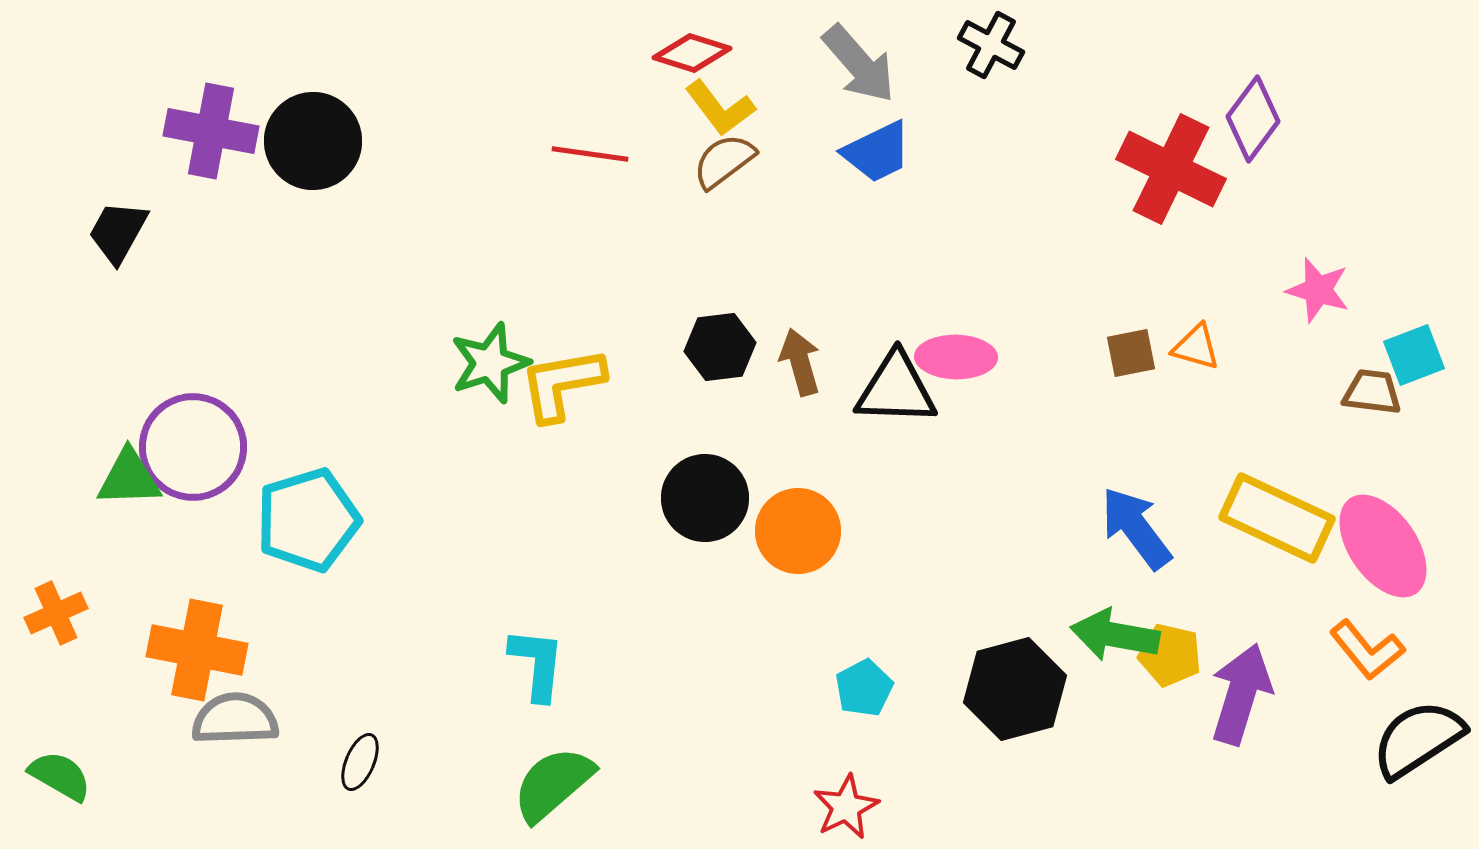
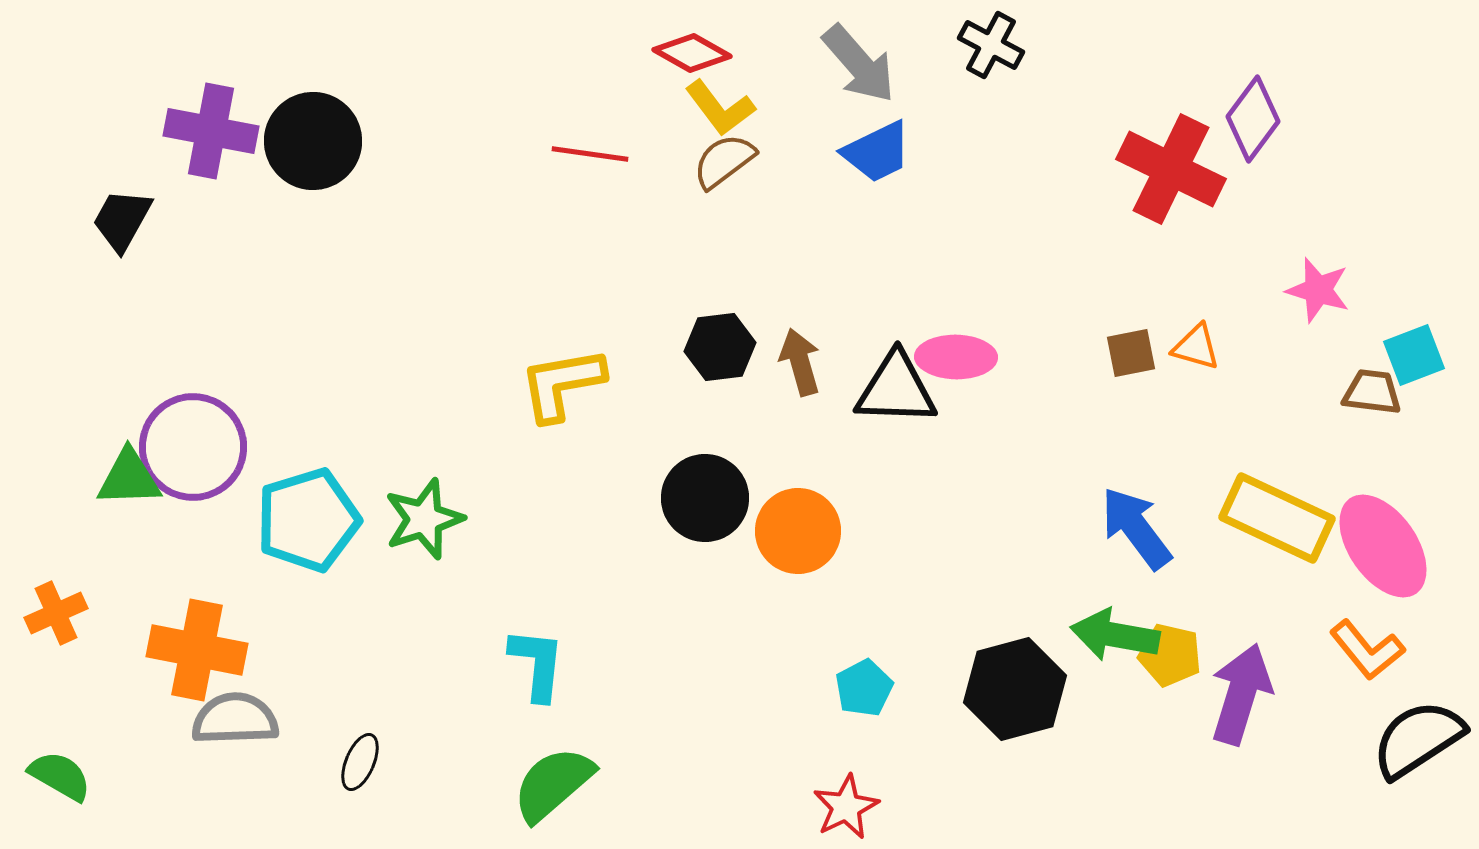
red diamond at (692, 53): rotated 12 degrees clockwise
black trapezoid at (118, 232): moved 4 px right, 12 px up
green star at (490, 363): moved 66 px left, 156 px down
